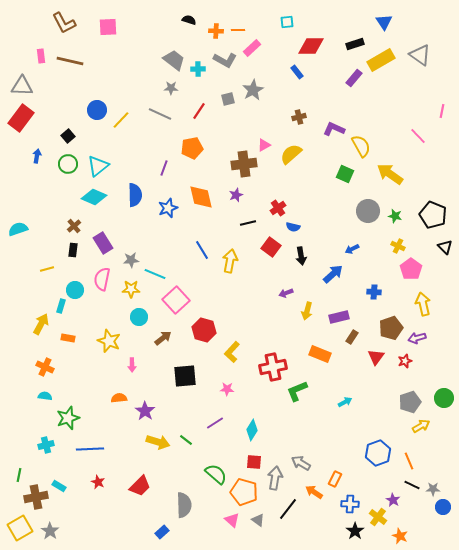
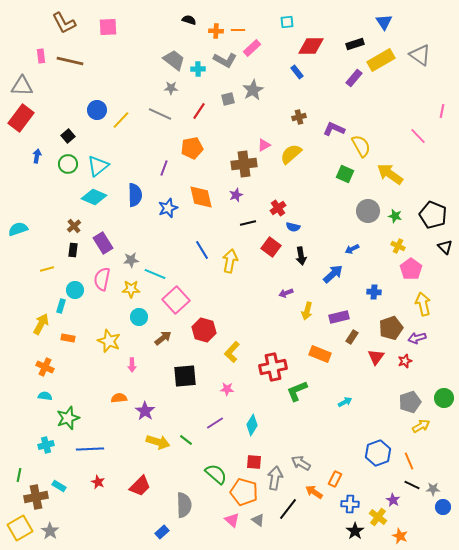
cyan diamond at (252, 430): moved 5 px up
